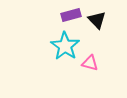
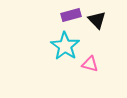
pink triangle: moved 1 px down
